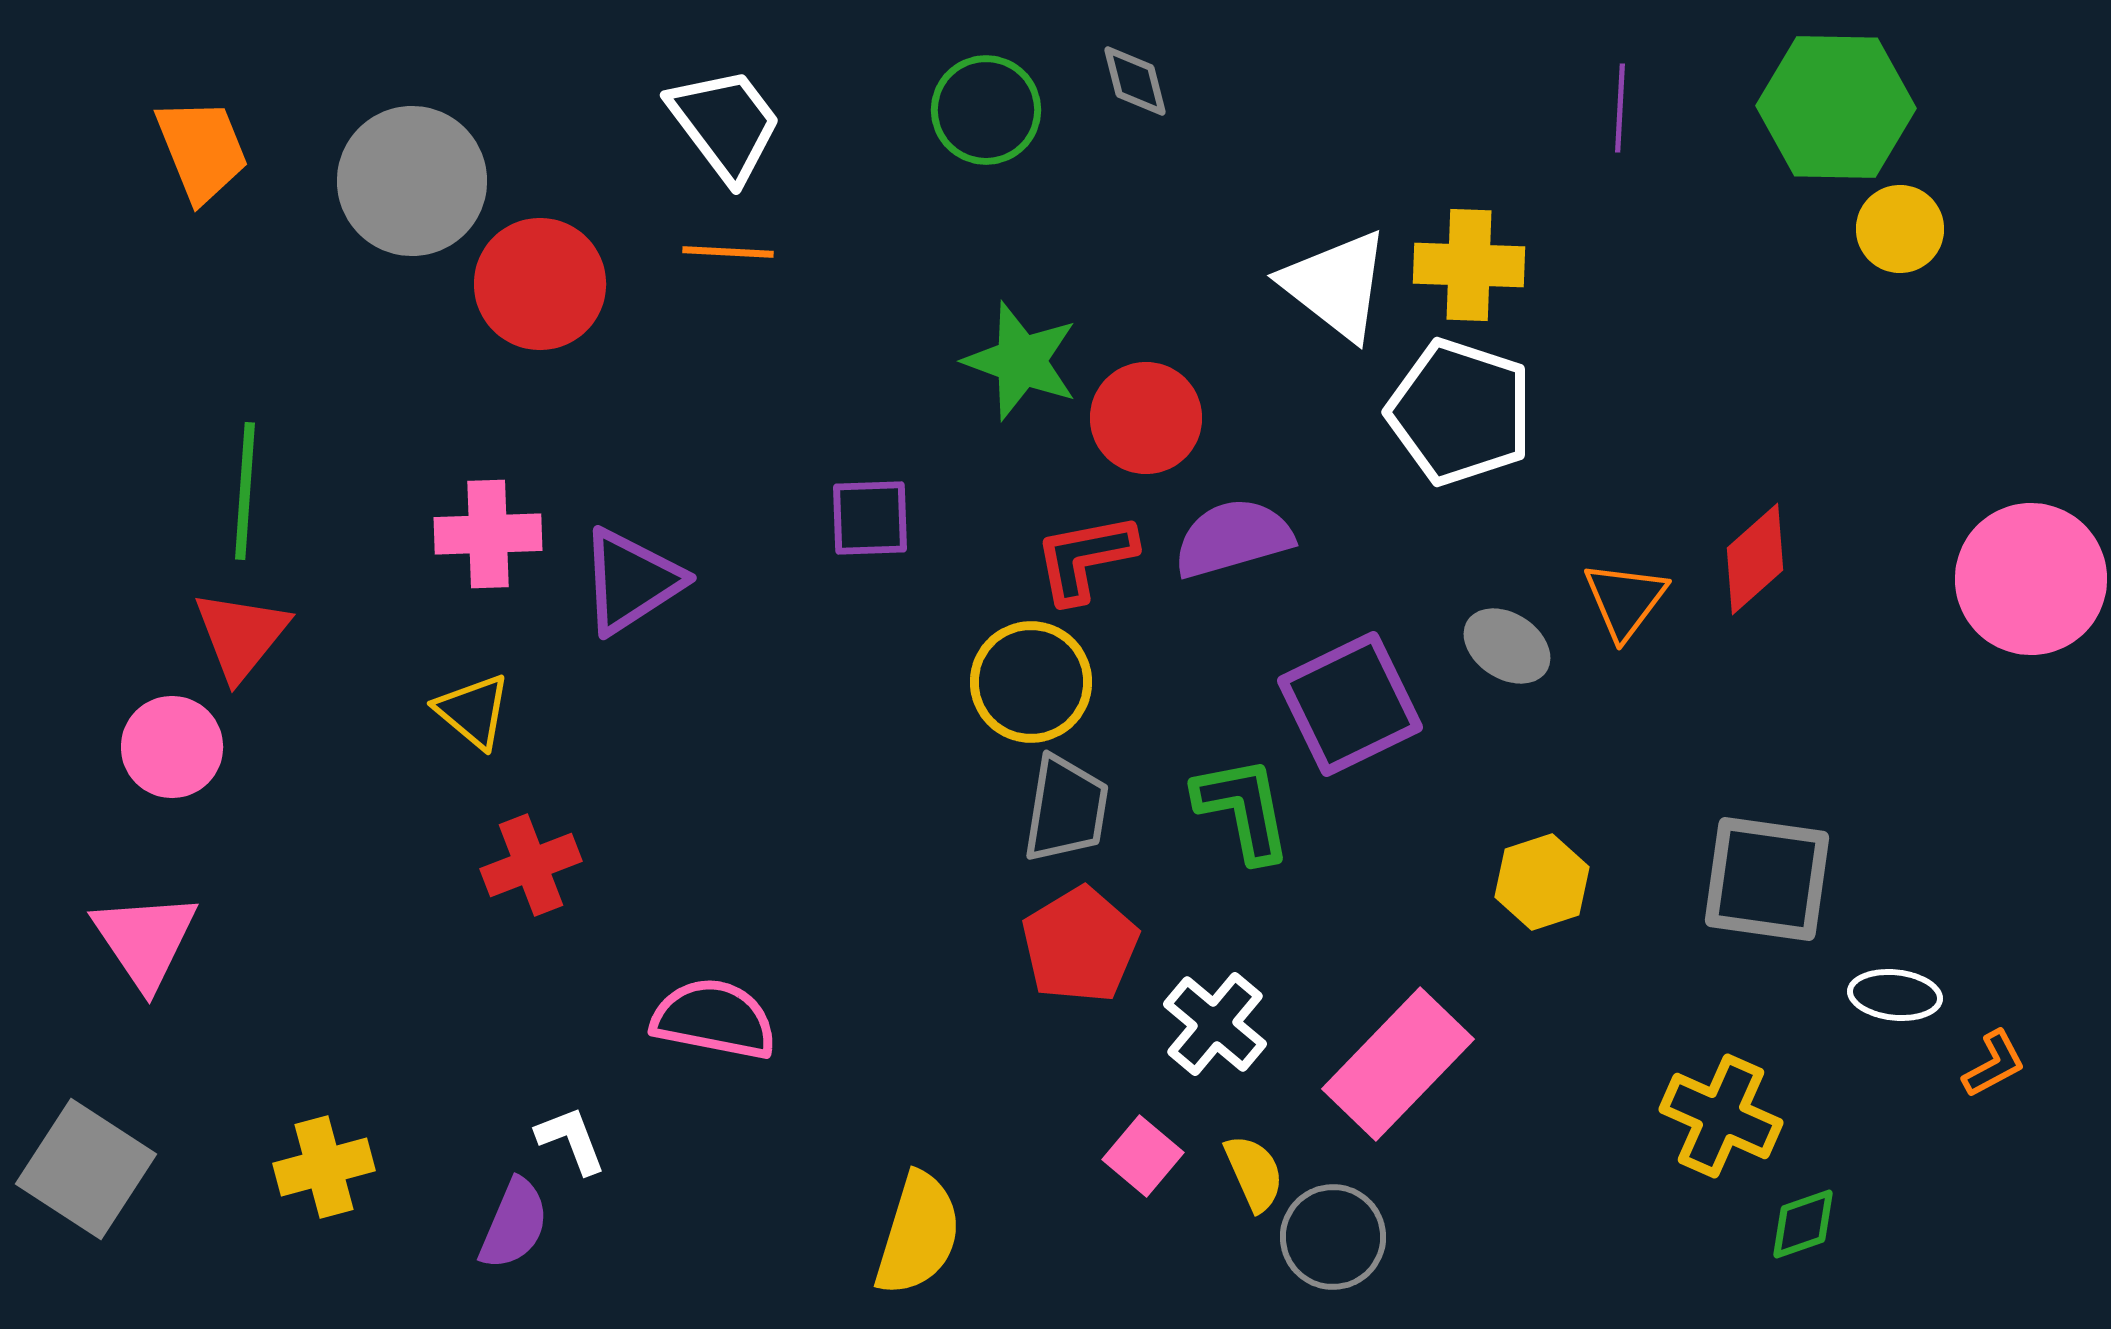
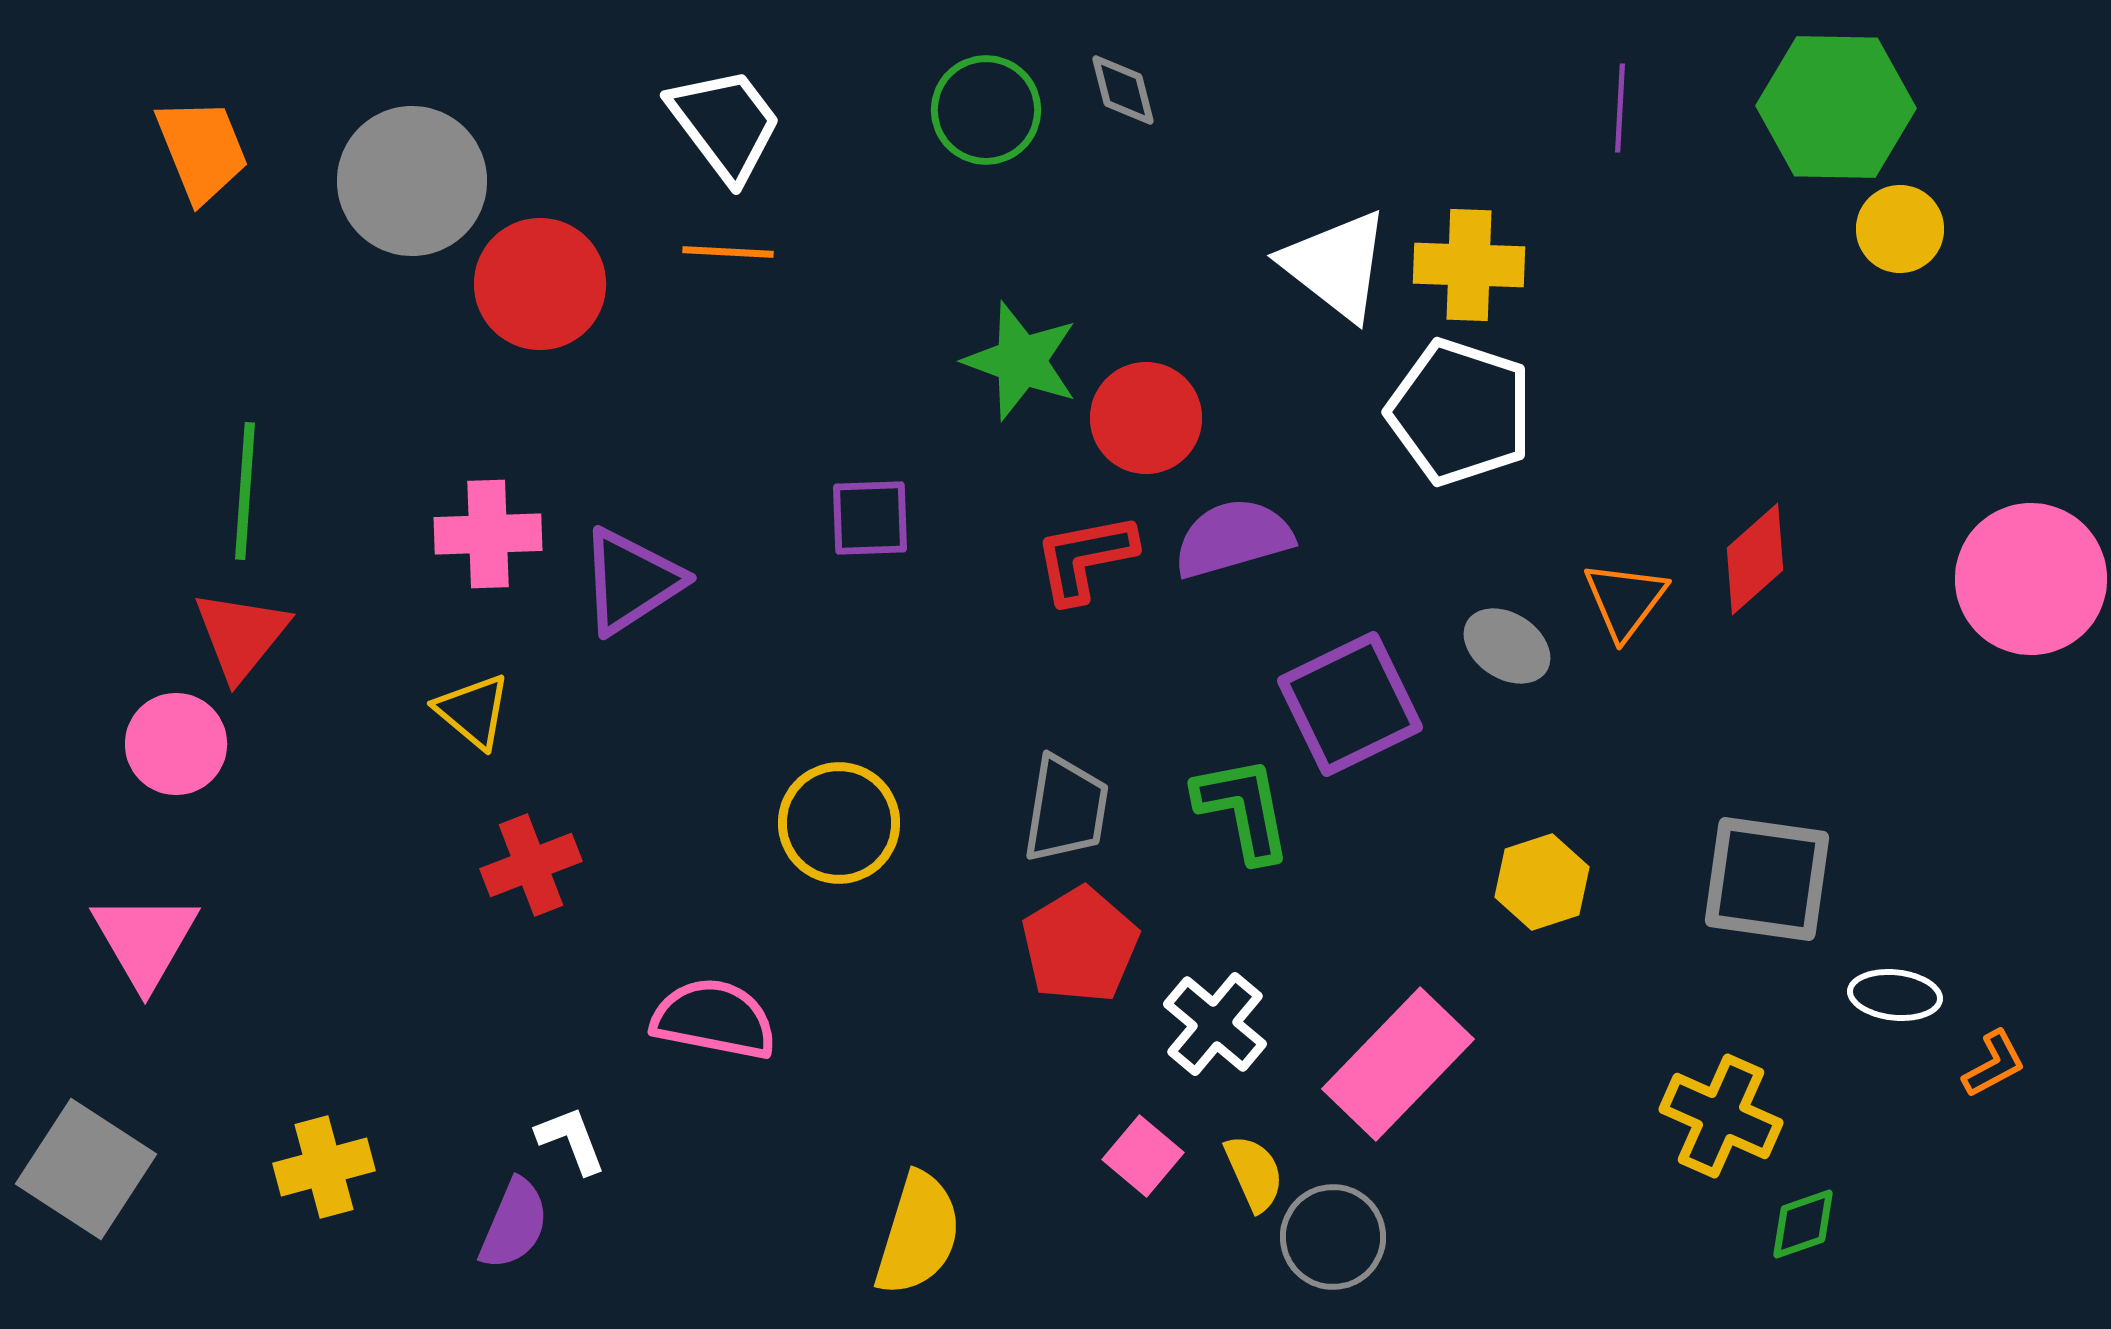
gray diamond at (1135, 81): moved 12 px left, 9 px down
white triangle at (1336, 285): moved 20 px up
yellow circle at (1031, 682): moved 192 px left, 141 px down
pink circle at (172, 747): moved 4 px right, 3 px up
pink triangle at (145, 940): rotated 4 degrees clockwise
